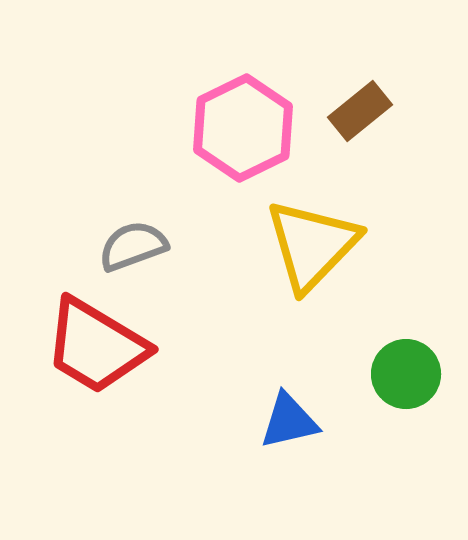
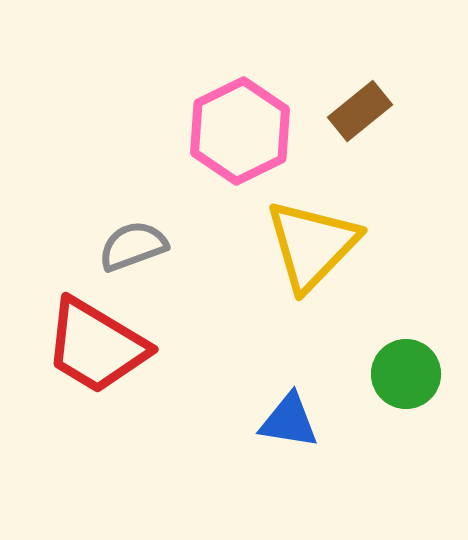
pink hexagon: moved 3 px left, 3 px down
blue triangle: rotated 22 degrees clockwise
